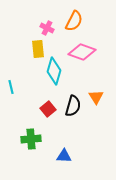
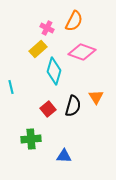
yellow rectangle: rotated 54 degrees clockwise
